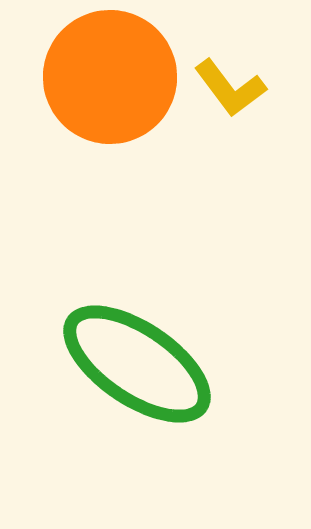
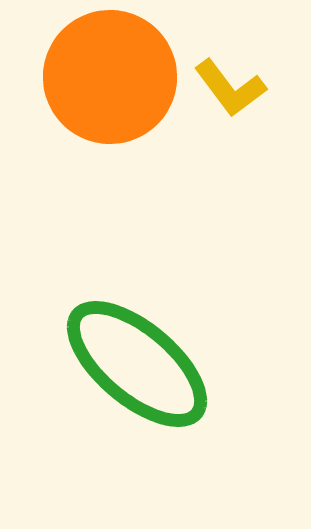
green ellipse: rotated 6 degrees clockwise
